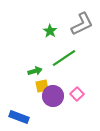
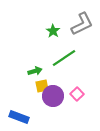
green star: moved 3 px right
